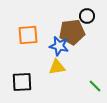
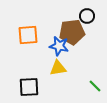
yellow triangle: moved 1 px right, 1 px down
black square: moved 7 px right, 5 px down
